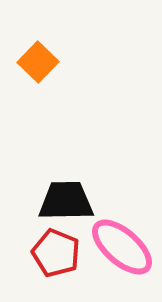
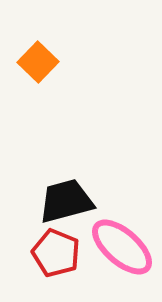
black trapezoid: rotated 14 degrees counterclockwise
